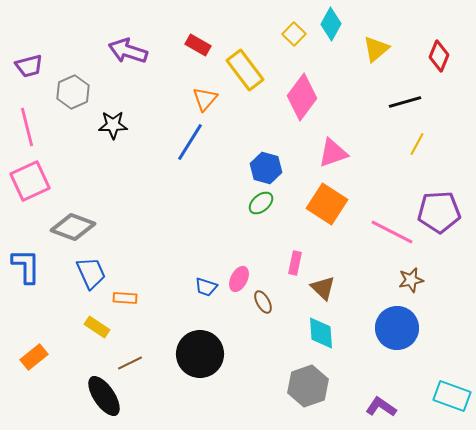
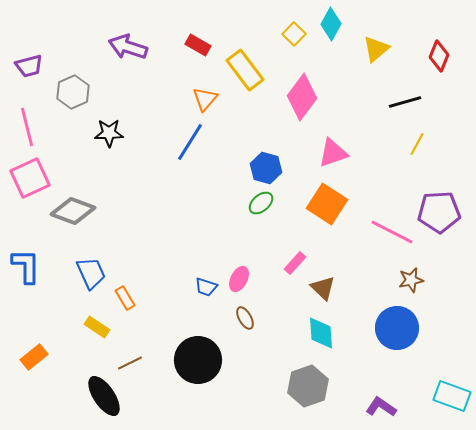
purple arrow at (128, 51): moved 4 px up
black star at (113, 125): moved 4 px left, 8 px down
pink square at (30, 181): moved 3 px up
gray diamond at (73, 227): moved 16 px up
pink rectangle at (295, 263): rotated 30 degrees clockwise
orange rectangle at (125, 298): rotated 55 degrees clockwise
brown ellipse at (263, 302): moved 18 px left, 16 px down
black circle at (200, 354): moved 2 px left, 6 px down
